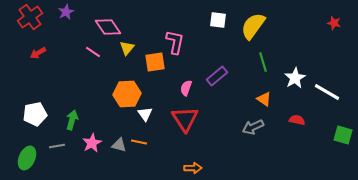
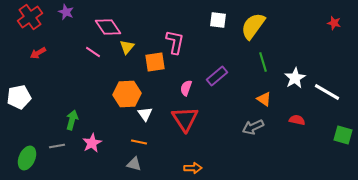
purple star: rotated 21 degrees counterclockwise
yellow triangle: moved 1 px up
white pentagon: moved 16 px left, 17 px up
gray triangle: moved 15 px right, 19 px down
